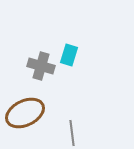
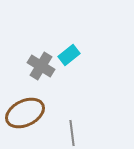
cyan rectangle: rotated 35 degrees clockwise
gray cross: rotated 16 degrees clockwise
